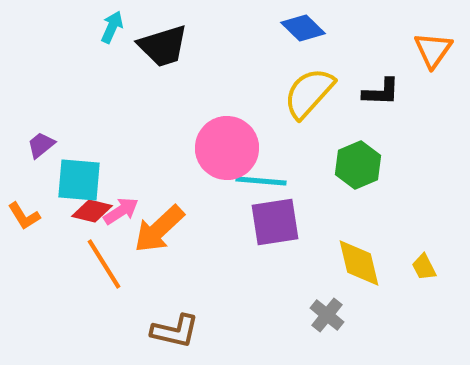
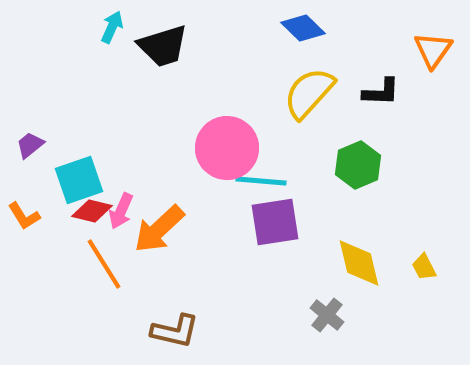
purple trapezoid: moved 11 px left
cyan square: rotated 24 degrees counterclockwise
pink arrow: rotated 147 degrees clockwise
